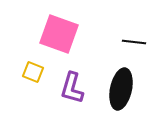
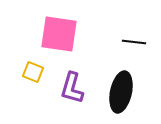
pink square: rotated 12 degrees counterclockwise
black ellipse: moved 3 px down
